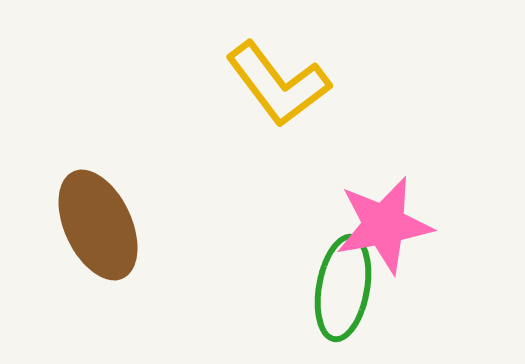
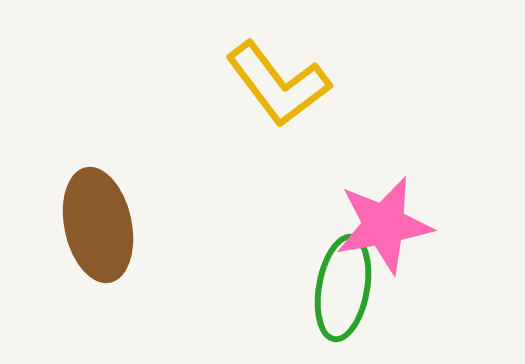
brown ellipse: rotated 13 degrees clockwise
